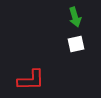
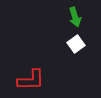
white square: rotated 24 degrees counterclockwise
